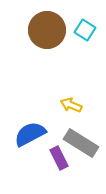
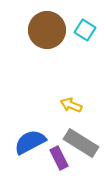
blue semicircle: moved 8 px down
